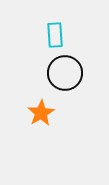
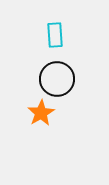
black circle: moved 8 px left, 6 px down
